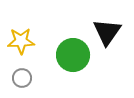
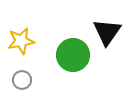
yellow star: rotated 8 degrees counterclockwise
gray circle: moved 2 px down
